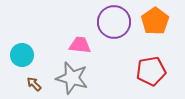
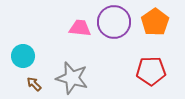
orange pentagon: moved 1 px down
pink trapezoid: moved 17 px up
cyan circle: moved 1 px right, 1 px down
red pentagon: rotated 8 degrees clockwise
